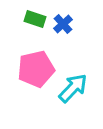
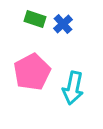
pink pentagon: moved 4 px left, 3 px down; rotated 15 degrees counterclockwise
cyan arrow: rotated 148 degrees clockwise
